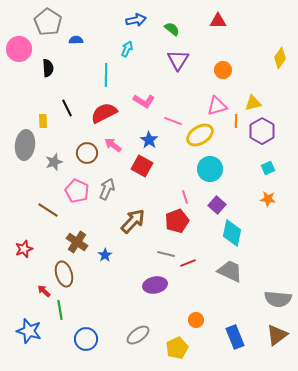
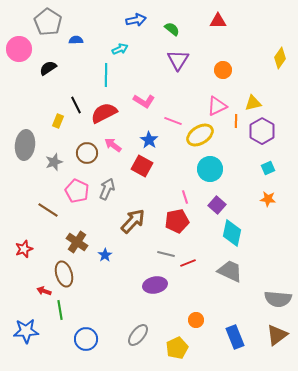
cyan arrow at (127, 49): moved 7 px left; rotated 42 degrees clockwise
black semicircle at (48, 68): rotated 120 degrees counterclockwise
pink triangle at (217, 106): rotated 10 degrees counterclockwise
black line at (67, 108): moved 9 px right, 3 px up
yellow rectangle at (43, 121): moved 15 px right; rotated 24 degrees clockwise
red pentagon at (177, 221): rotated 10 degrees clockwise
red arrow at (44, 291): rotated 24 degrees counterclockwise
blue star at (29, 331): moved 3 px left; rotated 20 degrees counterclockwise
gray ellipse at (138, 335): rotated 15 degrees counterclockwise
